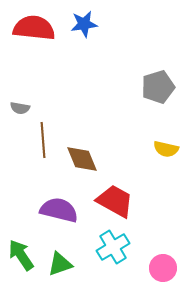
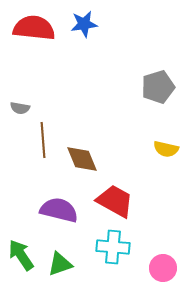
cyan cross: rotated 36 degrees clockwise
